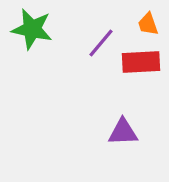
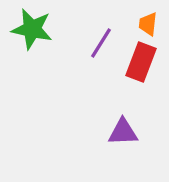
orange trapezoid: rotated 25 degrees clockwise
purple line: rotated 8 degrees counterclockwise
red rectangle: rotated 66 degrees counterclockwise
